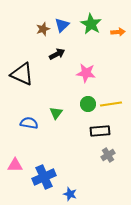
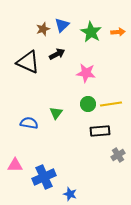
green star: moved 8 px down
black triangle: moved 6 px right, 12 px up
gray cross: moved 10 px right
